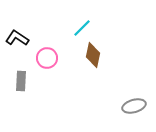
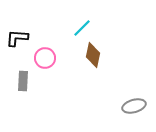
black L-shape: rotated 30 degrees counterclockwise
pink circle: moved 2 px left
gray rectangle: moved 2 px right
